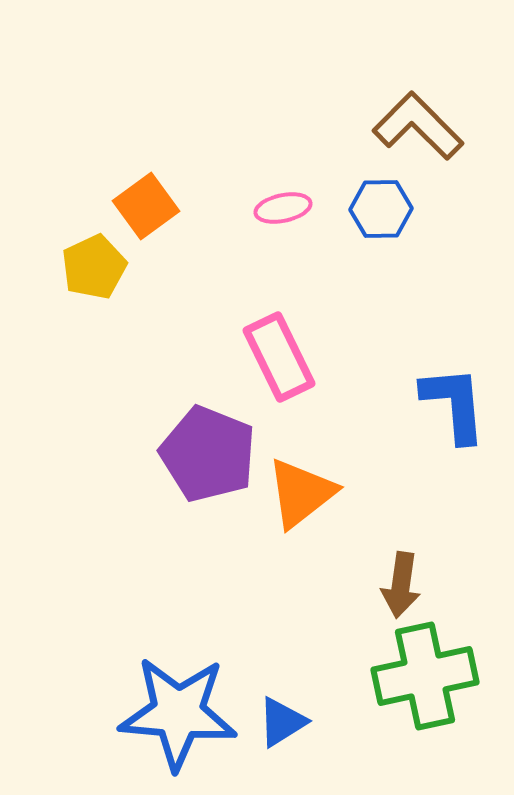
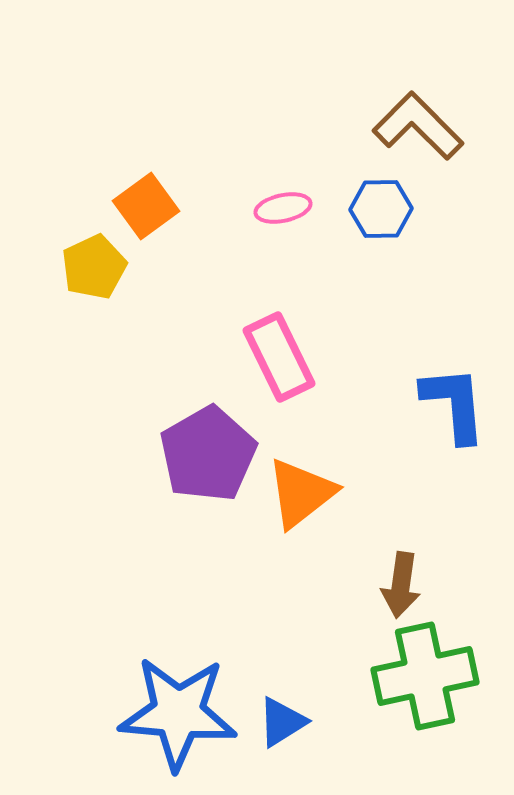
purple pentagon: rotated 20 degrees clockwise
